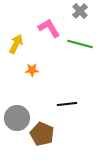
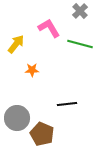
yellow arrow: rotated 12 degrees clockwise
